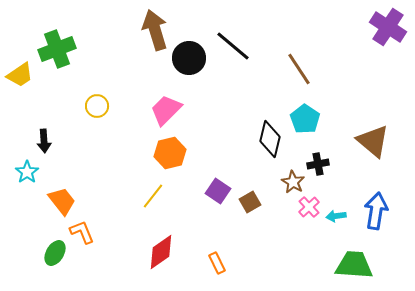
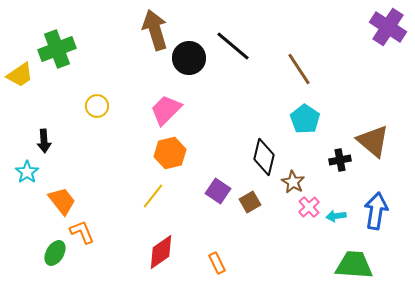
black diamond: moved 6 px left, 18 px down
black cross: moved 22 px right, 4 px up
